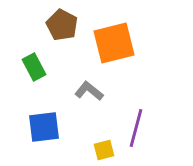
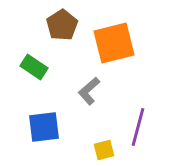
brown pentagon: rotated 12 degrees clockwise
green rectangle: rotated 28 degrees counterclockwise
gray L-shape: rotated 80 degrees counterclockwise
purple line: moved 2 px right, 1 px up
